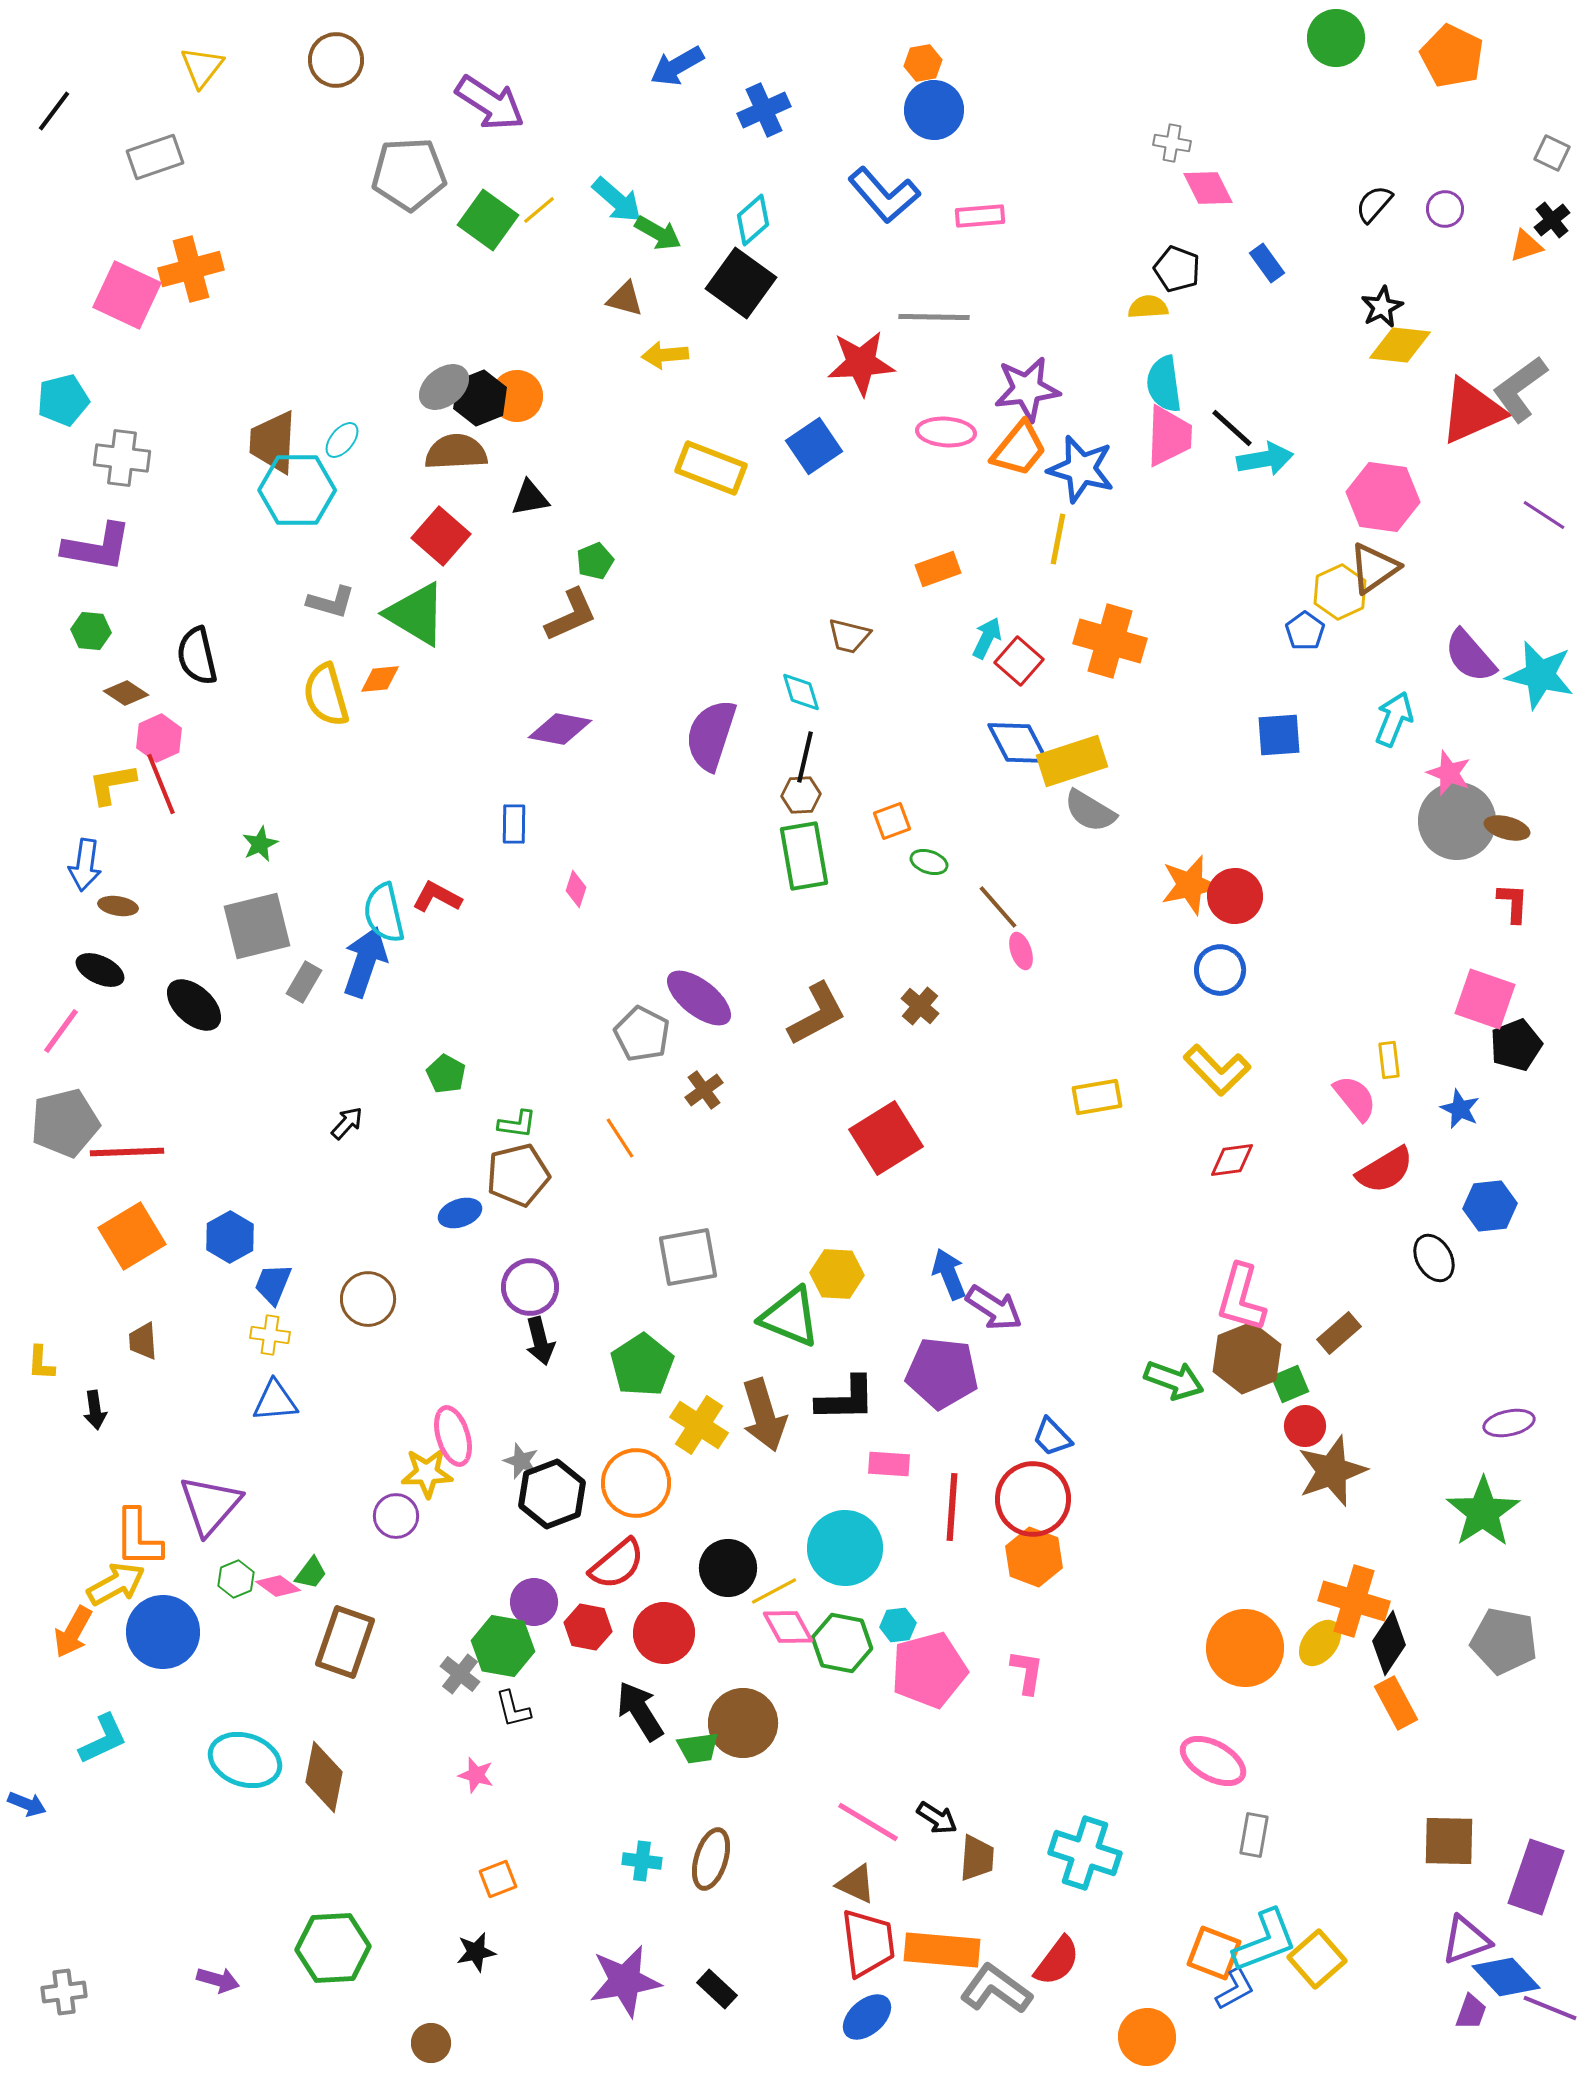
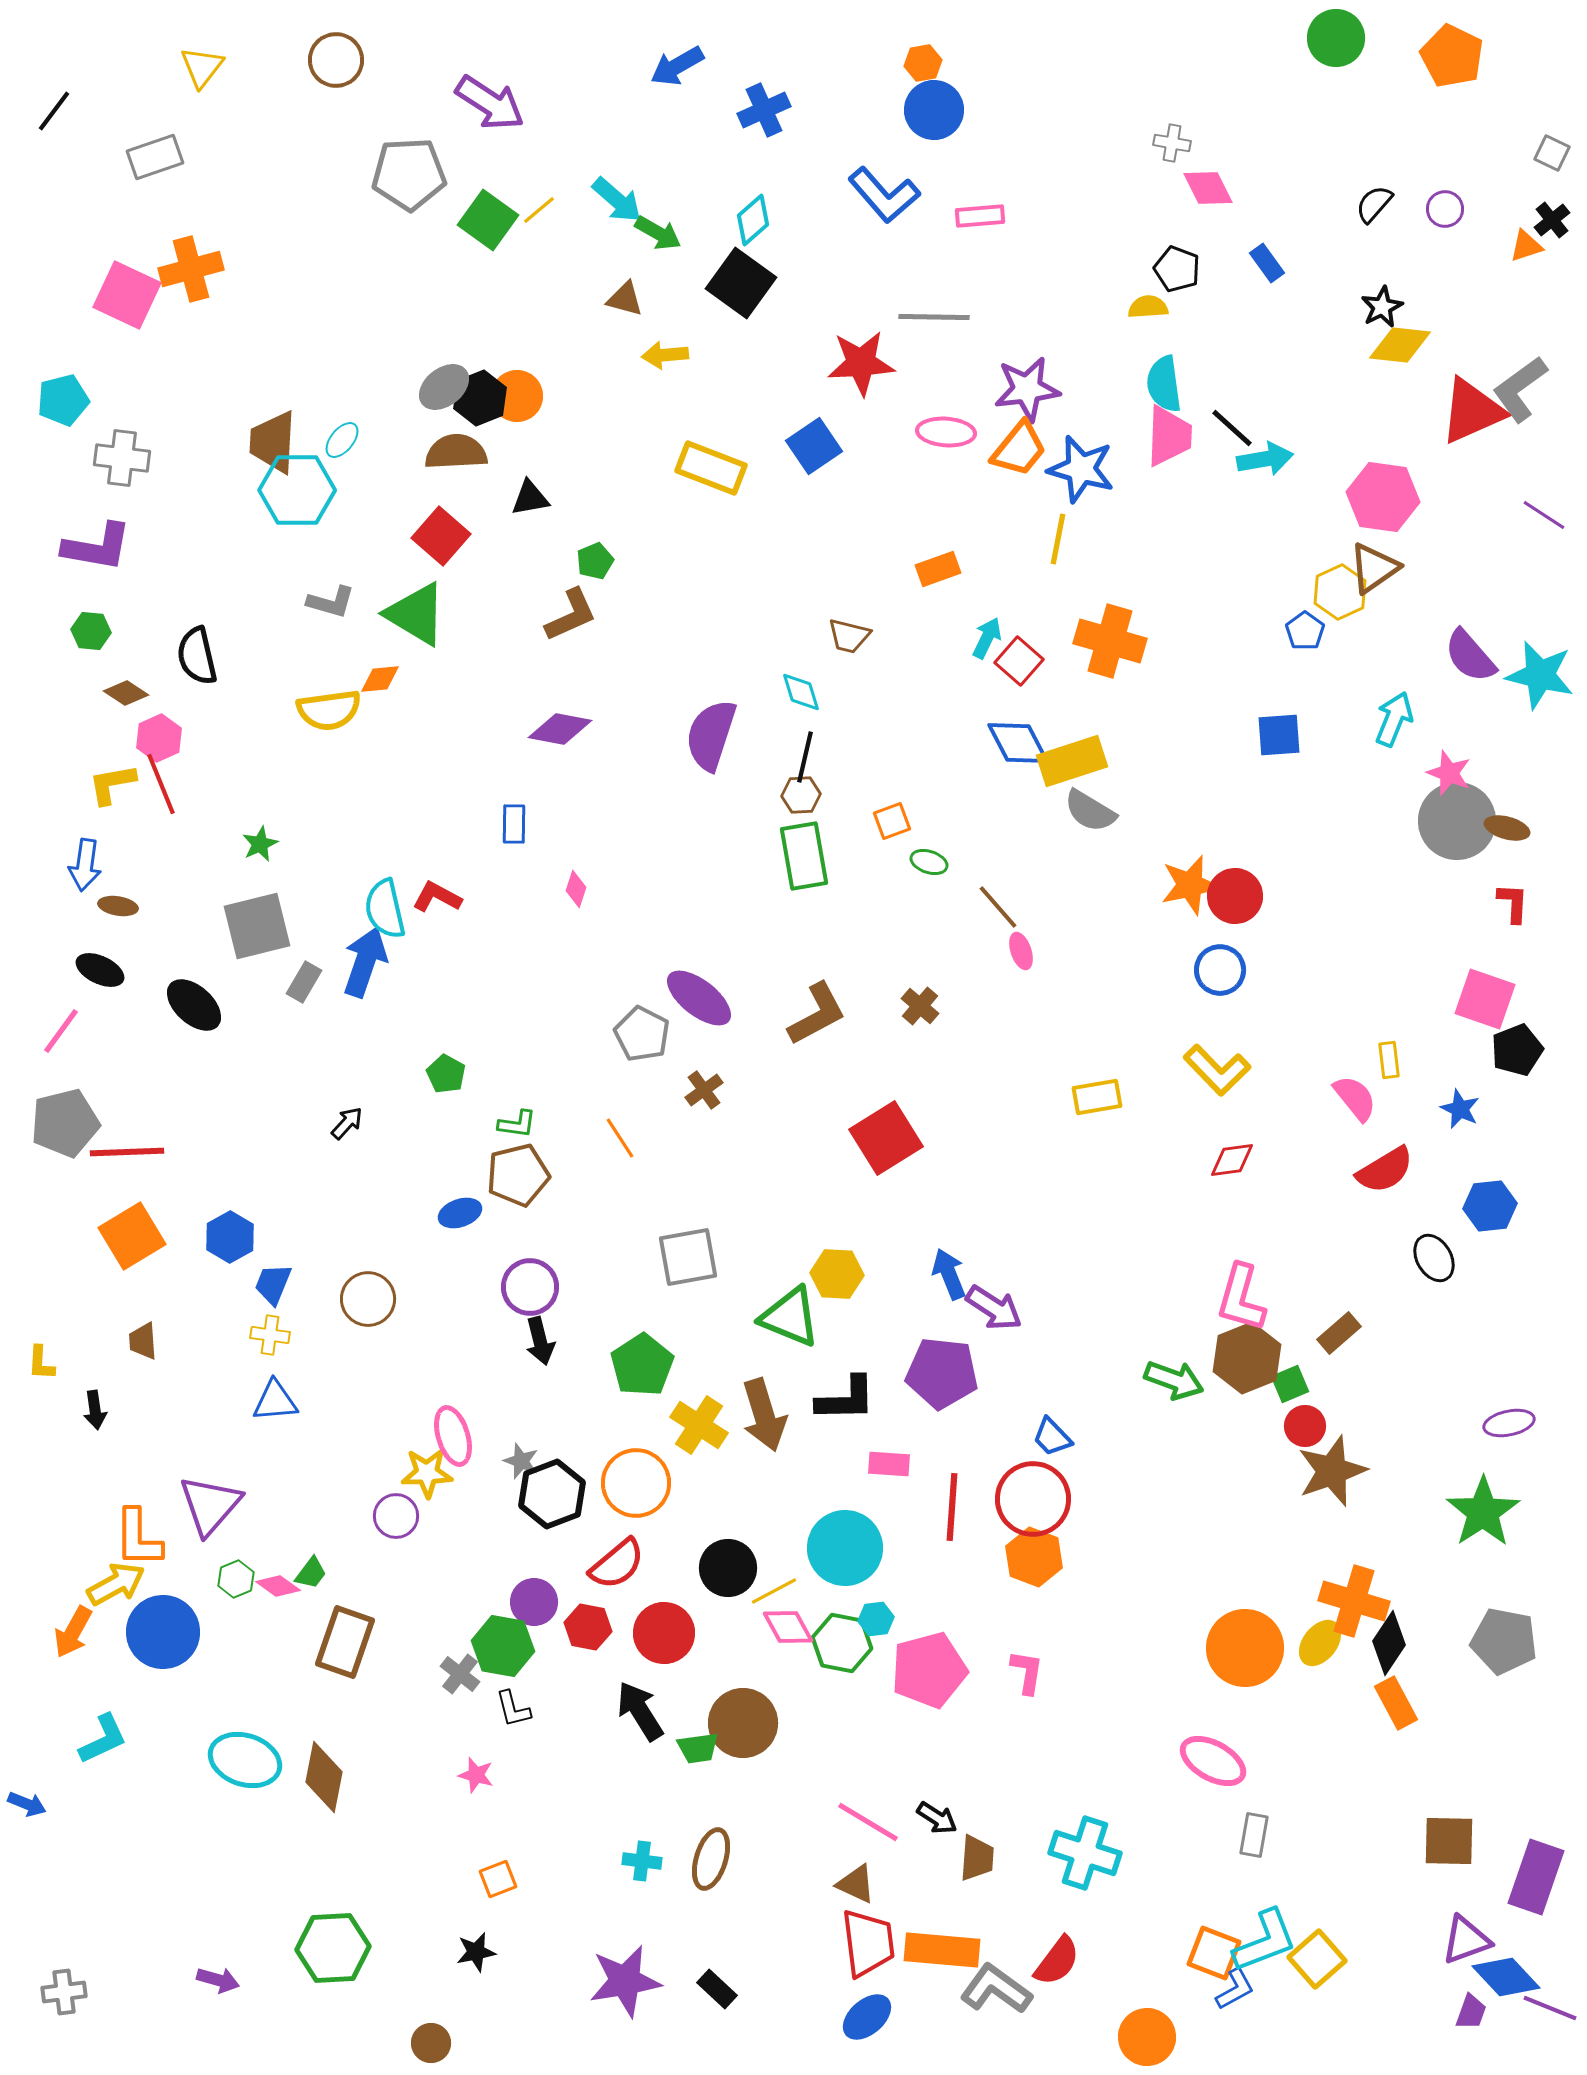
yellow semicircle at (326, 695): moved 3 px right, 15 px down; rotated 82 degrees counterclockwise
cyan semicircle at (384, 913): moved 1 px right, 4 px up
black pentagon at (1516, 1045): moved 1 px right, 5 px down
cyan hexagon at (898, 1625): moved 22 px left, 6 px up
